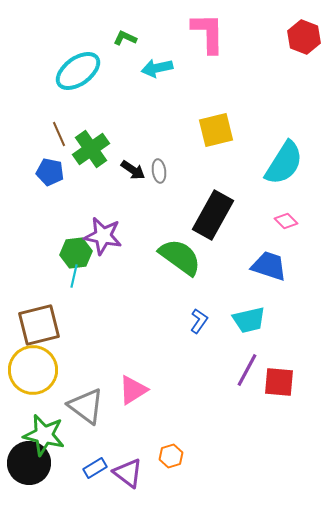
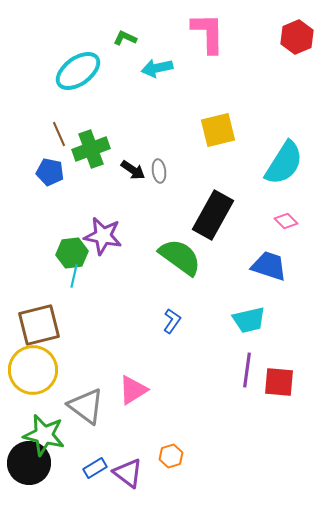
red hexagon: moved 7 px left; rotated 16 degrees clockwise
yellow square: moved 2 px right
green cross: rotated 15 degrees clockwise
green hexagon: moved 4 px left
blue L-shape: moved 27 px left
purple line: rotated 20 degrees counterclockwise
